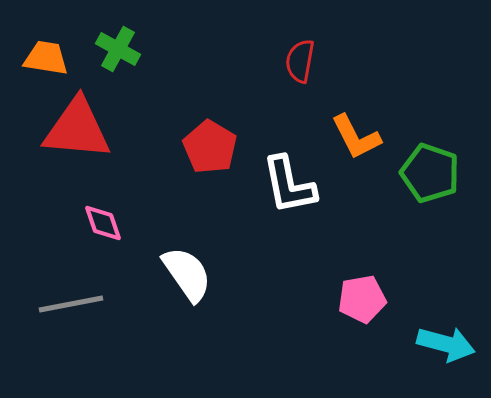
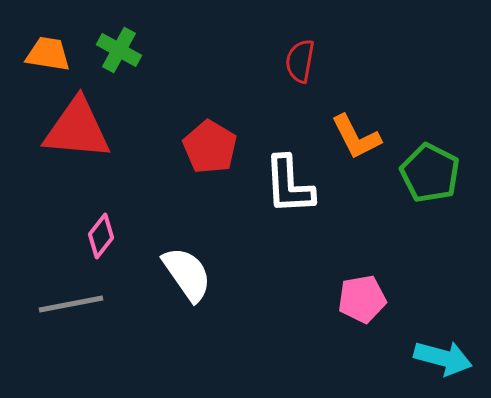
green cross: moved 1 px right, 1 px down
orange trapezoid: moved 2 px right, 4 px up
green pentagon: rotated 8 degrees clockwise
white L-shape: rotated 8 degrees clockwise
pink diamond: moved 2 px left, 13 px down; rotated 57 degrees clockwise
cyan arrow: moved 3 px left, 14 px down
